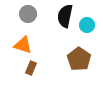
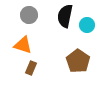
gray circle: moved 1 px right, 1 px down
brown pentagon: moved 1 px left, 2 px down
